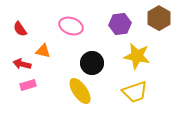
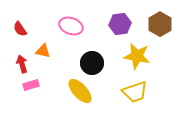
brown hexagon: moved 1 px right, 6 px down
red arrow: rotated 60 degrees clockwise
pink rectangle: moved 3 px right
yellow ellipse: rotated 8 degrees counterclockwise
